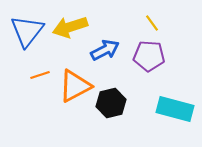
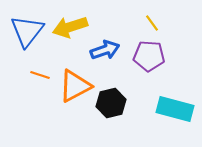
blue arrow: rotated 8 degrees clockwise
orange line: rotated 36 degrees clockwise
